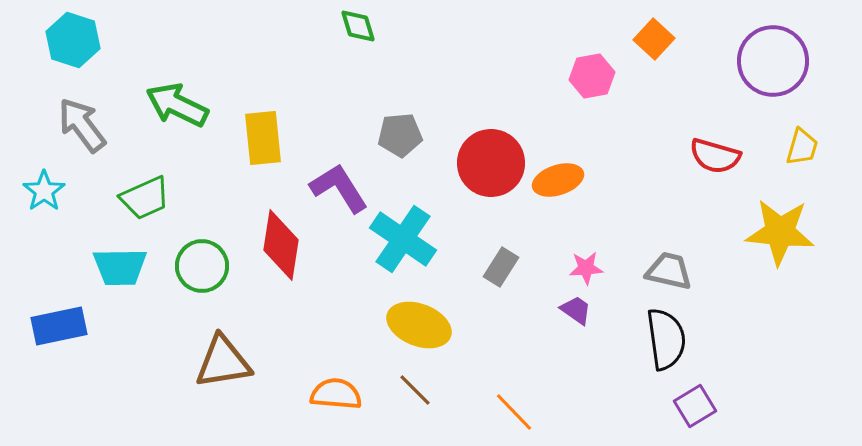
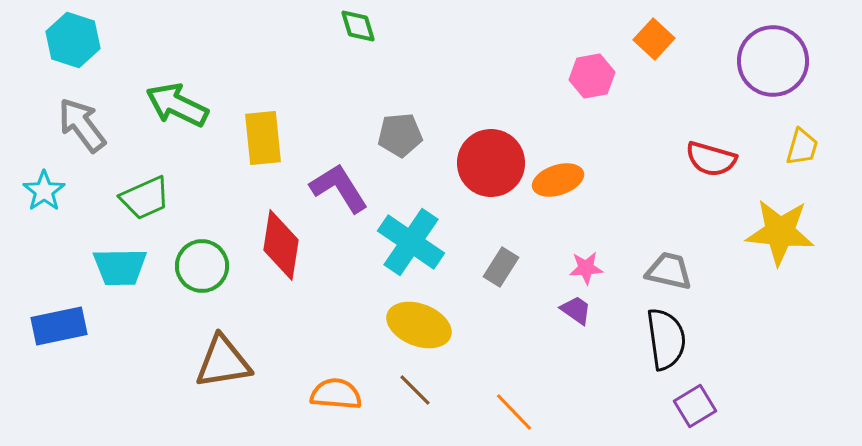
red semicircle: moved 4 px left, 3 px down
cyan cross: moved 8 px right, 3 px down
